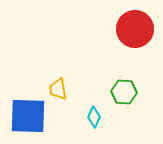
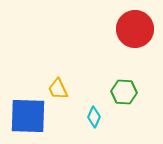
yellow trapezoid: rotated 15 degrees counterclockwise
